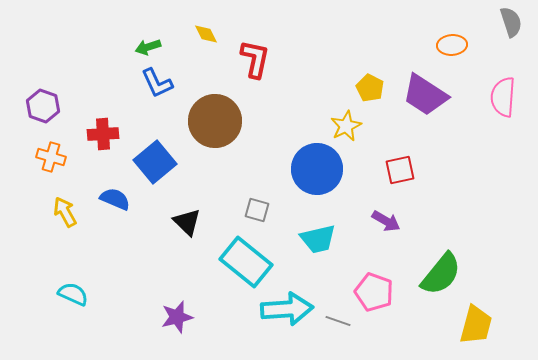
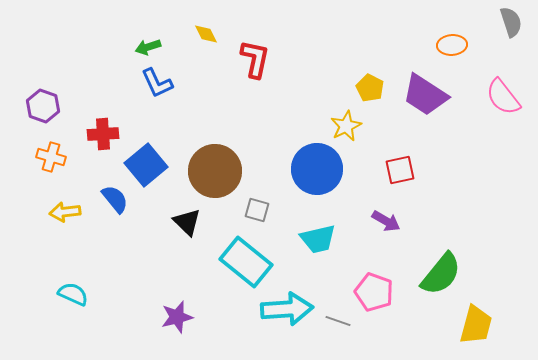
pink semicircle: rotated 42 degrees counterclockwise
brown circle: moved 50 px down
blue square: moved 9 px left, 3 px down
blue semicircle: rotated 28 degrees clockwise
yellow arrow: rotated 68 degrees counterclockwise
